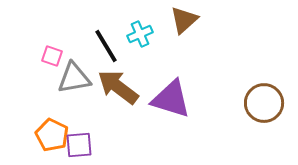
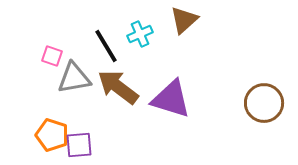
orange pentagon: rotated 8 degrees counterclockwise
